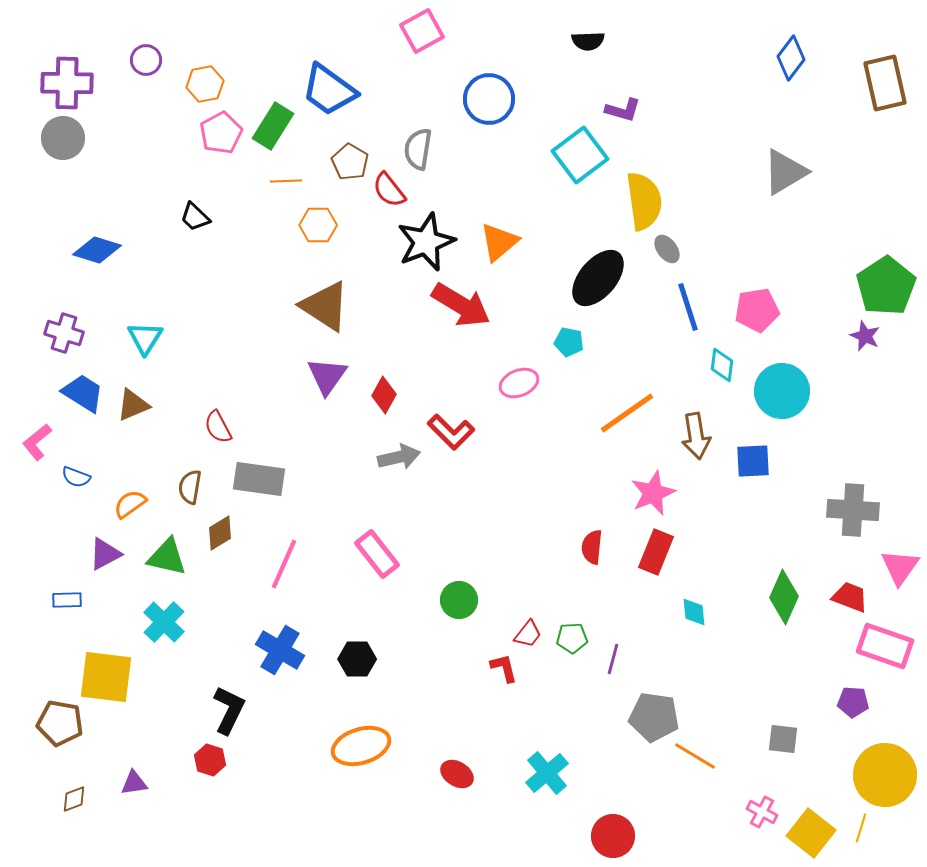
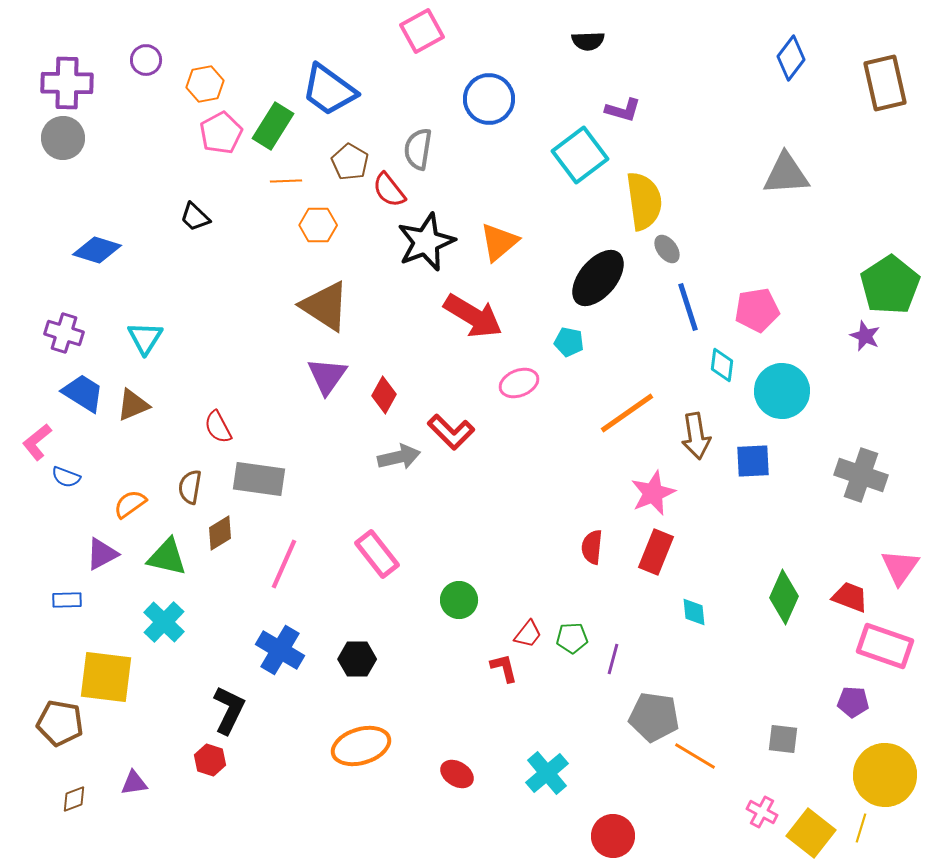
gray triangle at (785, 172): moved 1 px right, 2 px down; rotated 27 degrees clockwise
green pentagon at (886, 286): moved 4 px right, 1 px up
red arrow at (461, 305): moved 12 px right, 11 px down
blue semicircle at (76, 477): moved 10 px left
gray cross at (853, 510): moved 8 px right, 35 px up; rotated 15 degrees clockwise
purple triangle at (105, 554): moved 3 px left
